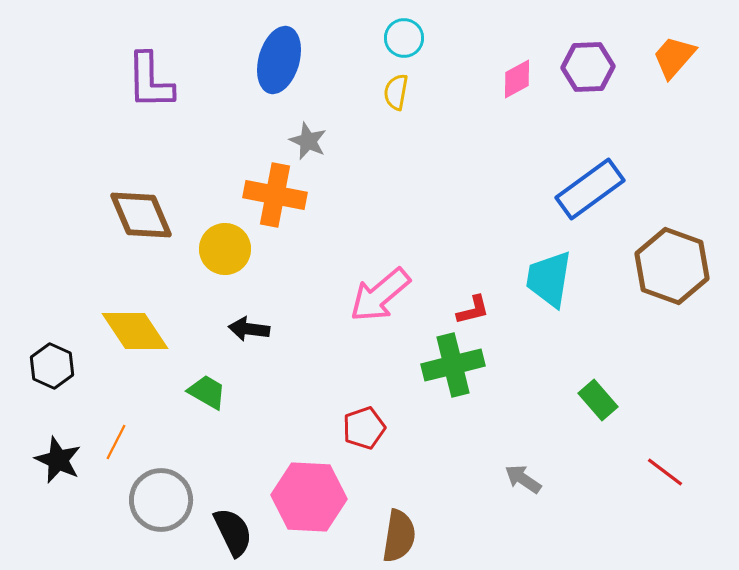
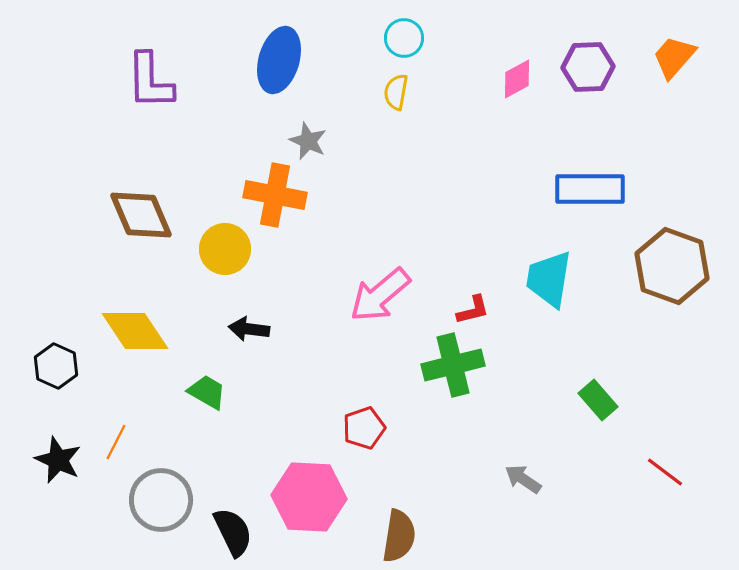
blue rectangle: rotated 36 degrees clockwise
black hexagon: moved 4 px right
